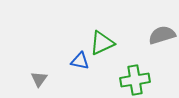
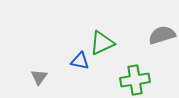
gray triangle: moved 2 px up
